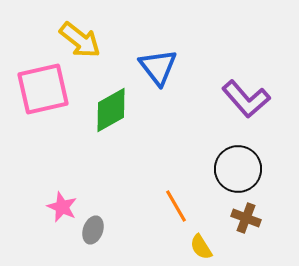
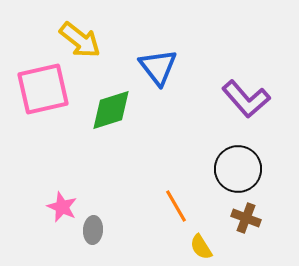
green diamond: rotated 12 degrees clockwise
gray ellipse: rotated 16 degrees counterclockwise
